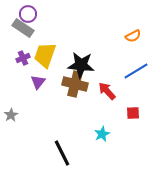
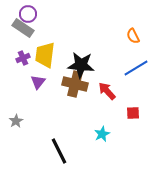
orange semicircle: rotated 91 degrees clockwise
yellow trapezoid: rotated 12 degrees counterclockwise
blue line: moved 3 px up
gray star: moved 5 px right, 6 px down
black line: moved 3 px left, 2 px up
